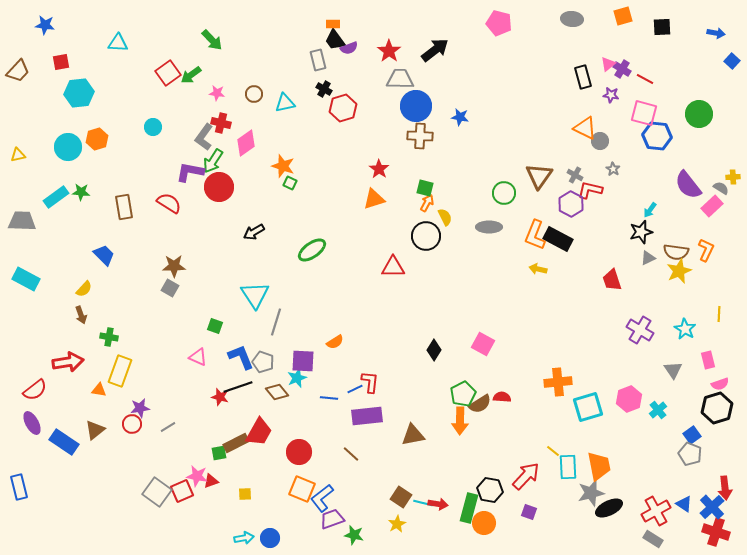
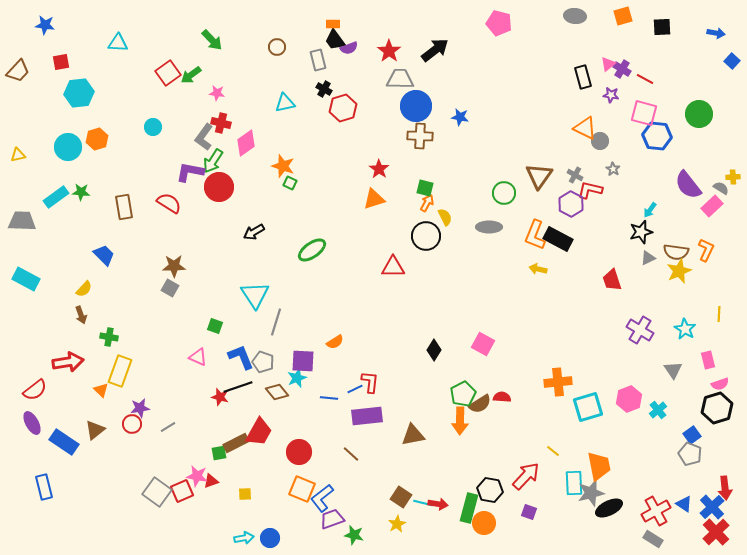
gray ellipse at (572, 19): moved 3 px right, 3 px up
brown circle at (254, 94): moved 23 px right, 47 px up
orange triangle at (99, 390): moved 2 px right; rotated 35 degrees clockwise
cyan rectangle at (568, 467): moved 6 px right, 16 px down
blue rectangle at (19, 487): moved 25 px right
red cross at (716, 532): rotated 28 degrees clockwise
